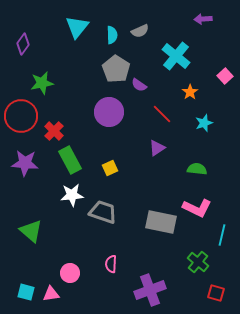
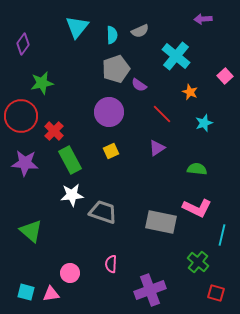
gray pentagon: rotated 20 degrees clockwise
orange star: rotated 14 degrees counterclockwise
yellow square: moved 1 px right, 17 px up
